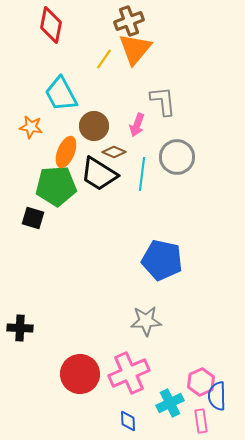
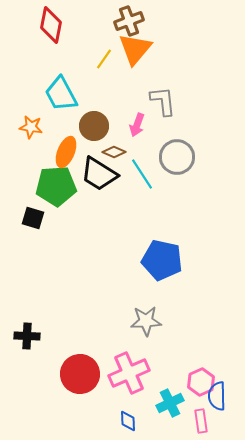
cyan line: rotated 40 degrees counterclockwise
black cross: moved 7 px right, 8 px down
